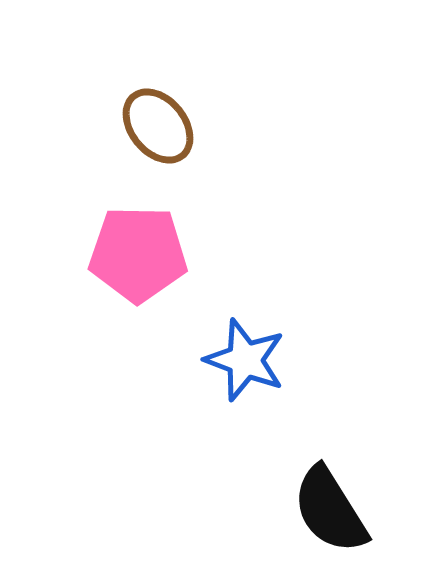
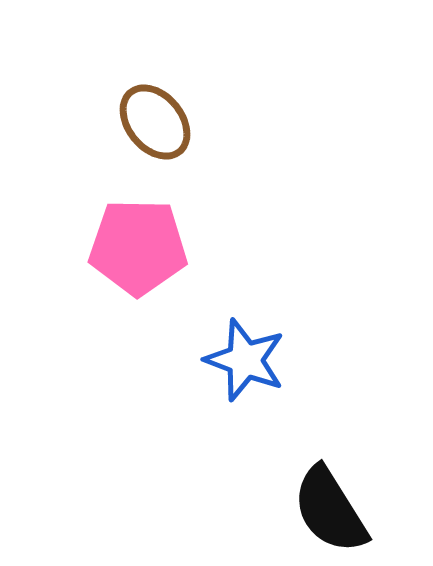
brown ellipse: moved 3 px left, 4 px up
pink pentagon: moved 7 px up
